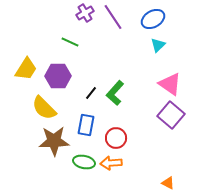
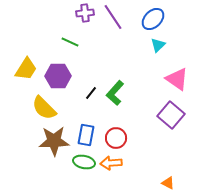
purple cross: rotated 24 degrees clockwise
blue ellipse: rotated 15 degrees counterclockwise
pink triangle: moved 7 px right, 5 px up
blue rectangle: moved 10 px down
